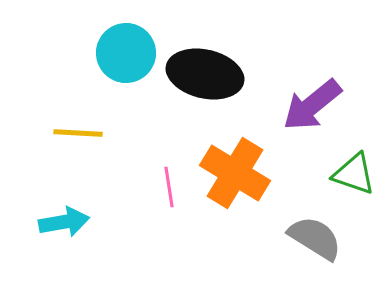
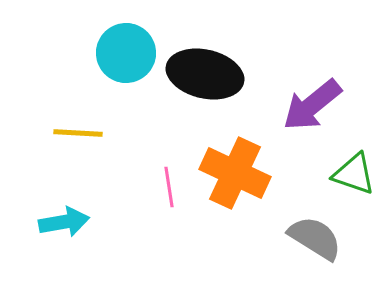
orange cross: rotated 6 degrees counterclockwise
